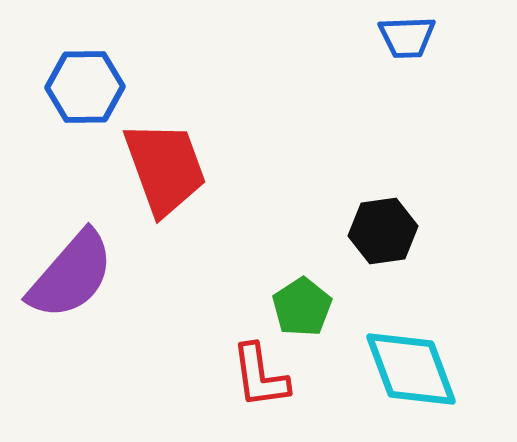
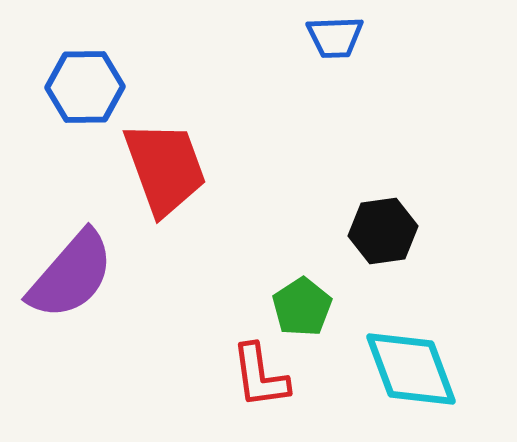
blue trapezoid: moved 72 px left
